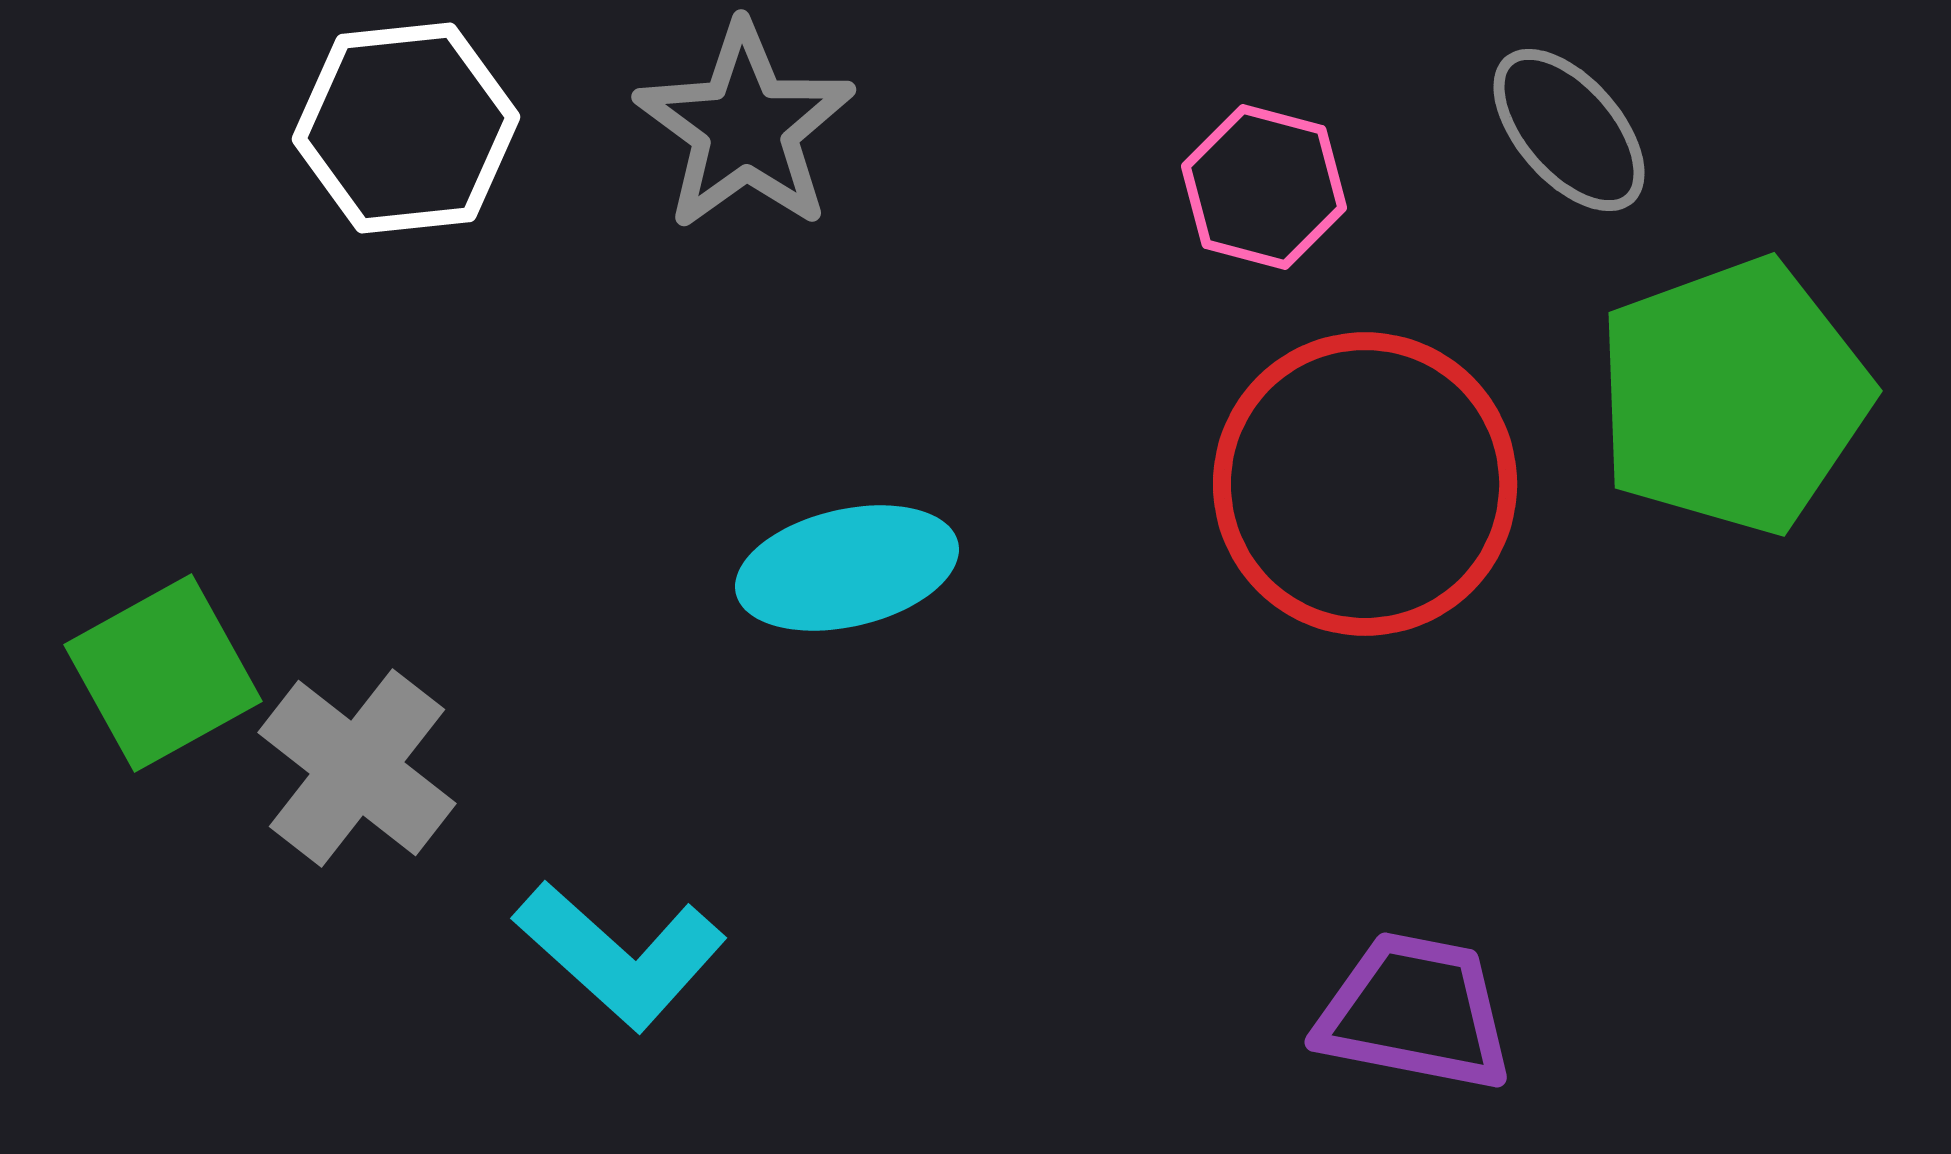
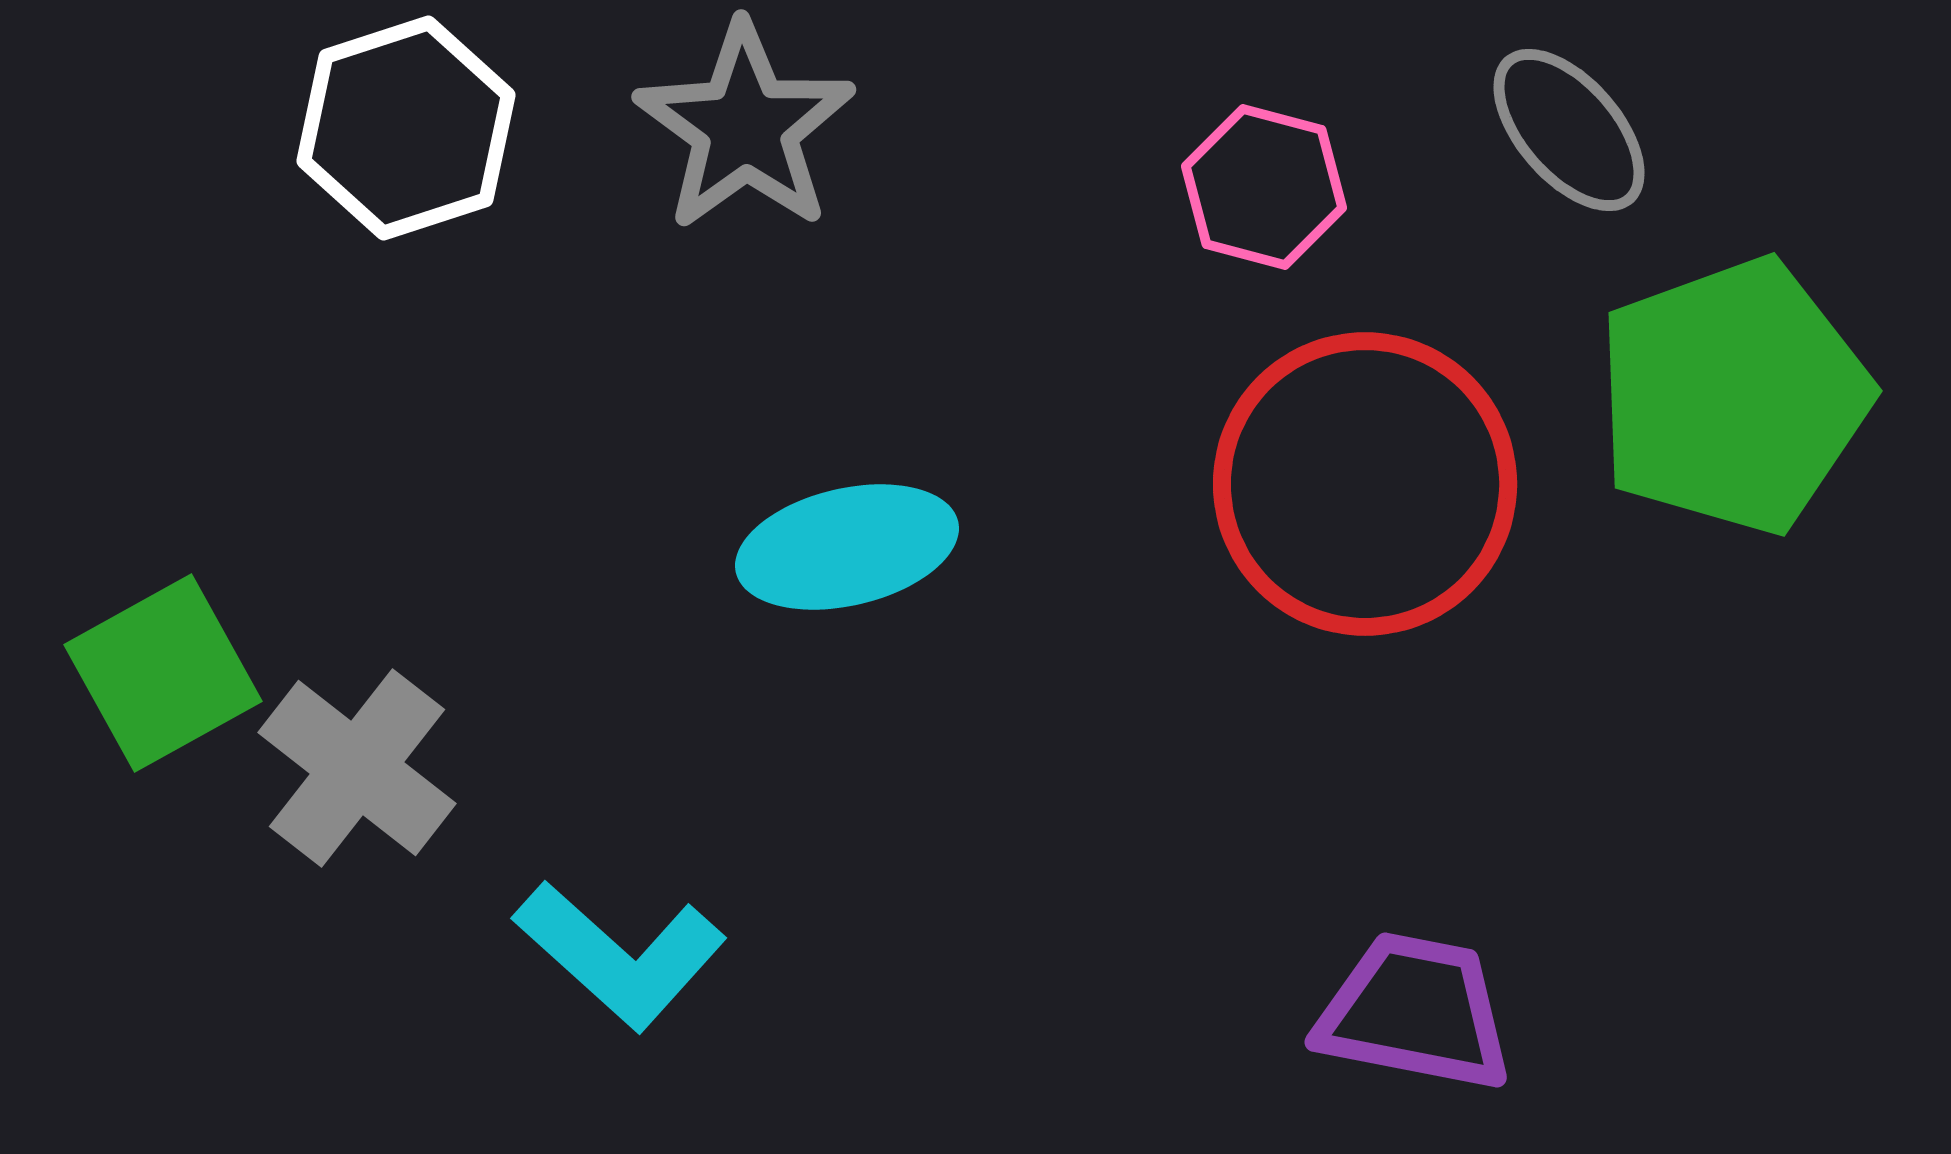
white hexagon: rotated 12 degrees counterclockwise
cyan ellipse: moved 21 px up
